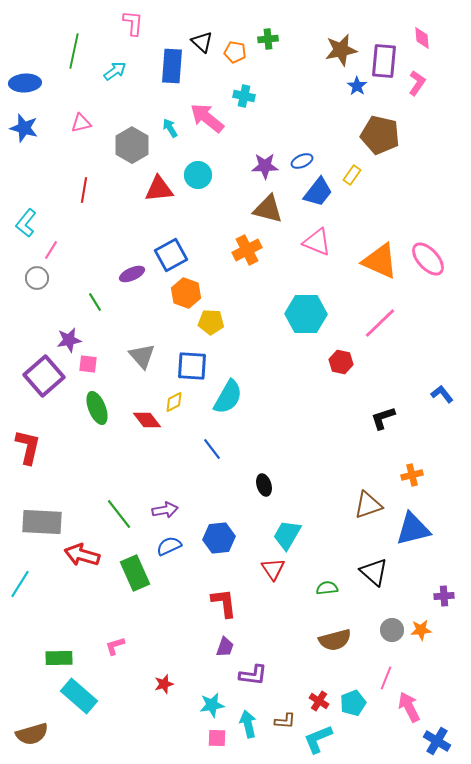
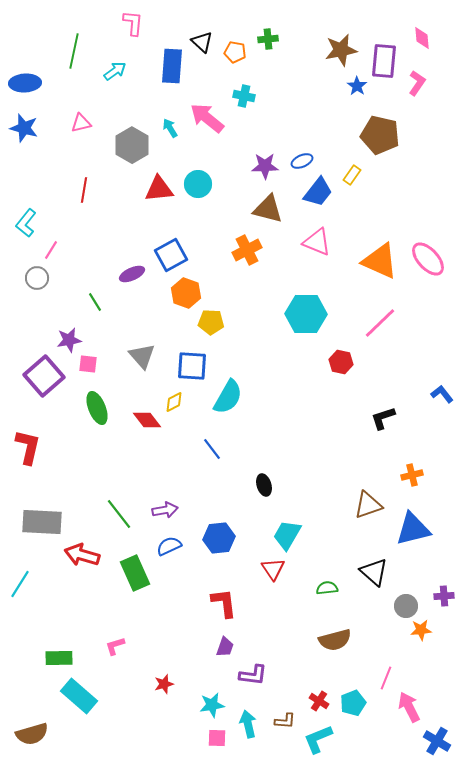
cyan circle at (198, 175): moved 9 px down
gray circle at (392, 630): moved 14 px right, 24 px up
